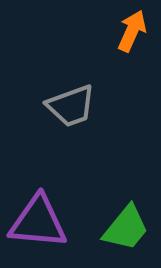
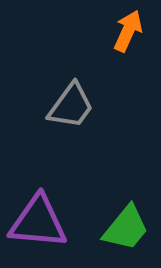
orange arrow: moved 4 px left
gray trapezoid: rotated 34 degrees counterclockwise
